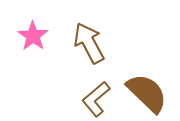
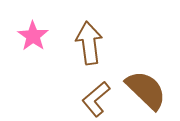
brown arrow: rotated 21 degrees clockwise
brown semicircle: moved 1 px left, 3 px up
